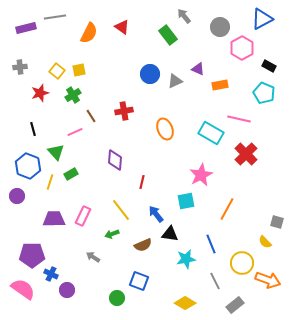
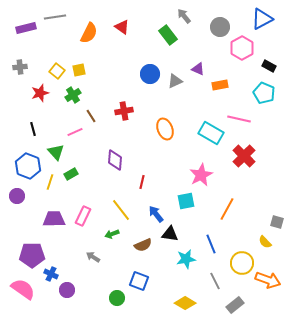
red cross at (246, 154): moved 2 px left, 2 px down
